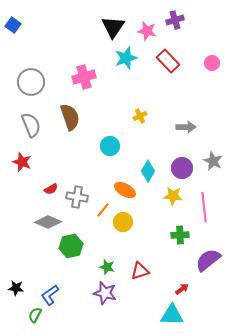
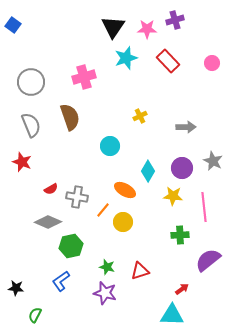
pink star: moved 2 px up; rotated 12 degrees counterclockwise
blue L-shape: moved 11 px right, 14 px up
